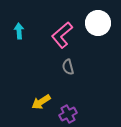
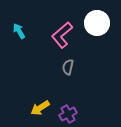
white circle: moved 1 px left
cyan arrow: rotated 28 degrees counterclockwise
gray semicircle: rotated 28 degrees clockwise
yellow arrow: moved 1 px left, 6 px down
